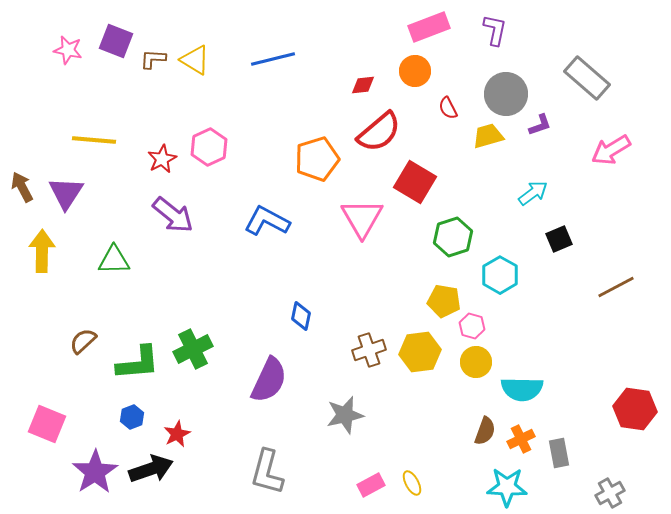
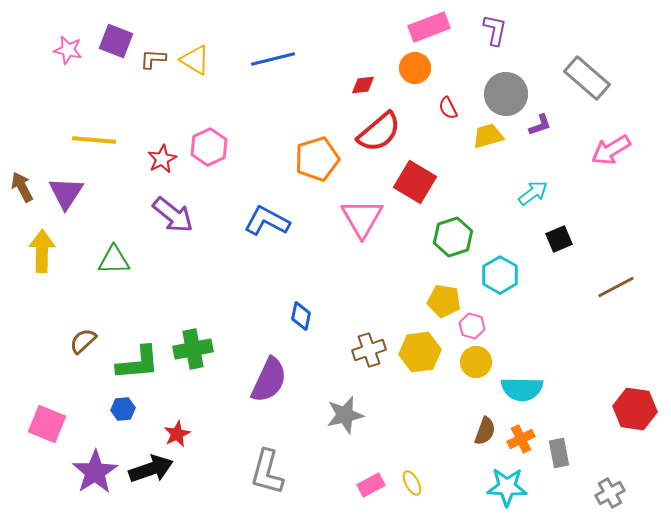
orange circle at (415, 71): moved 3 px up
green cross at (193, 349): rotated 15 degrees clockwise
blue hexagon at (132, 417): moved 9 px left, 8 px up; rotated 15 degrees clockwise
